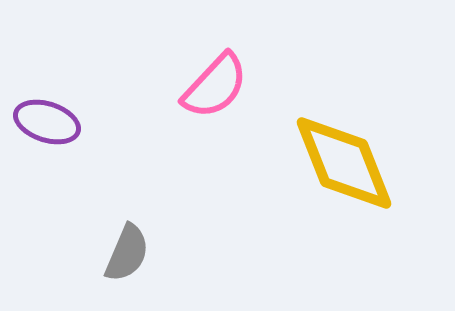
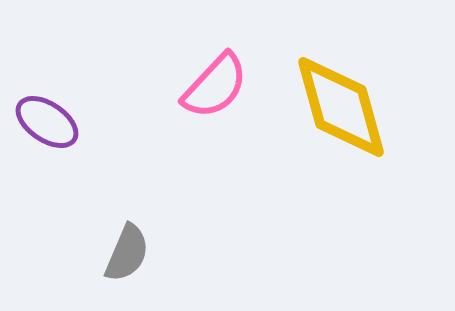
purple ellipse: rotated 16 degrees clockwise
yellow diamond: moved 3 px left, 56 px up; rotated 6 degrees clockwise
